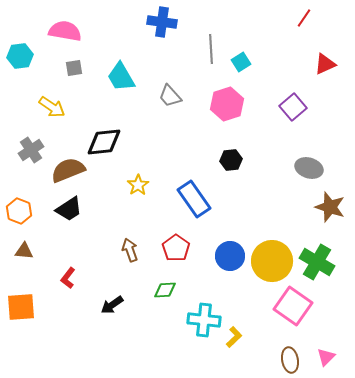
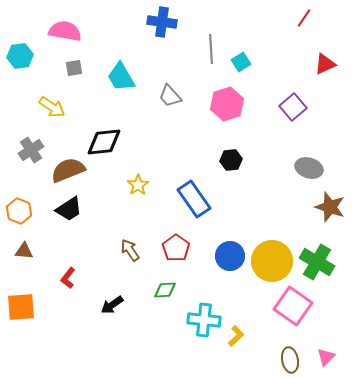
brown arrow: rotated 15 degrees counterclockwise
yellow L-shape: moved 2 px right, 1 px up
